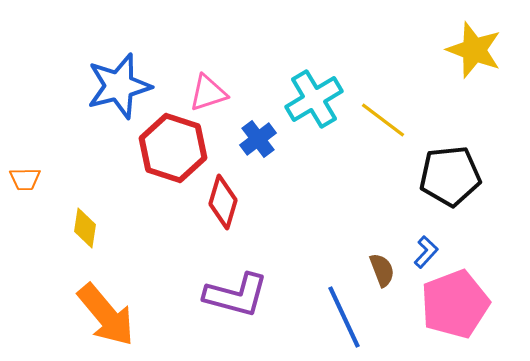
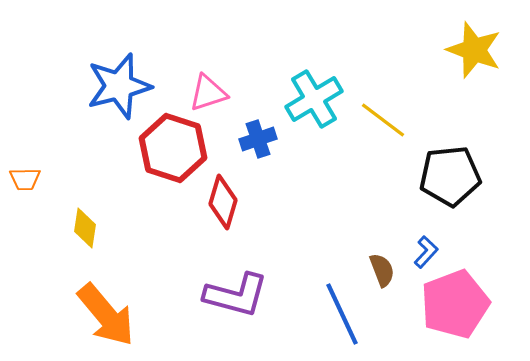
blue cross: rotated 18 degrees clockwise
blue line: moved 2 px left, 3 px up
